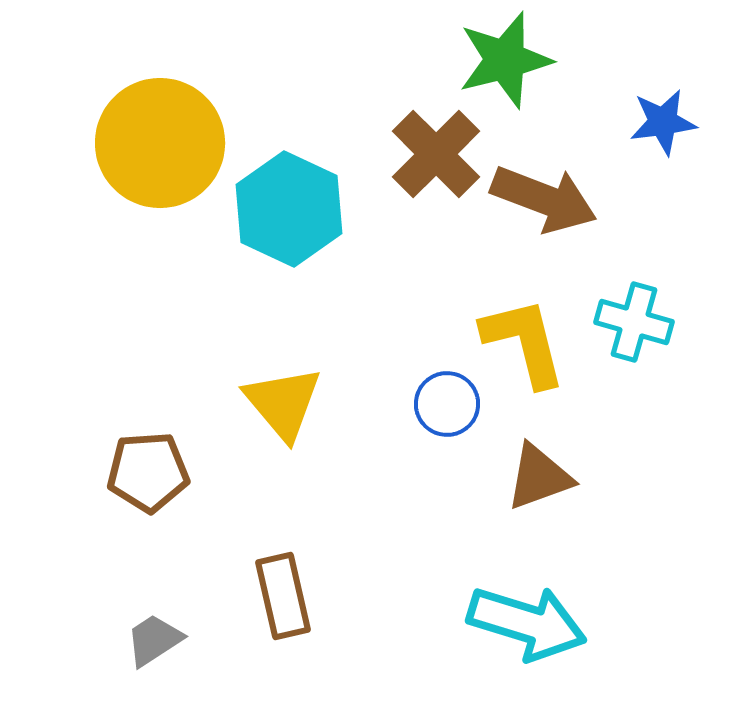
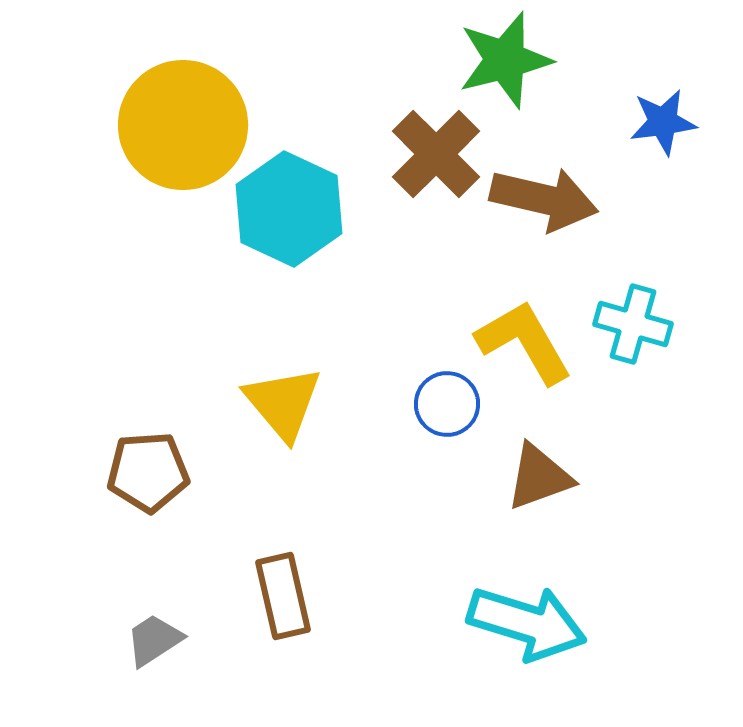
yellow circle: moved 23 px right, 18 px up
brown arrow: rotated 8 degrees counterclockwise
cyan cross: moved 1 px left, 2 px down
yellow L-shape: rotated 16 degrees counterclockwise
